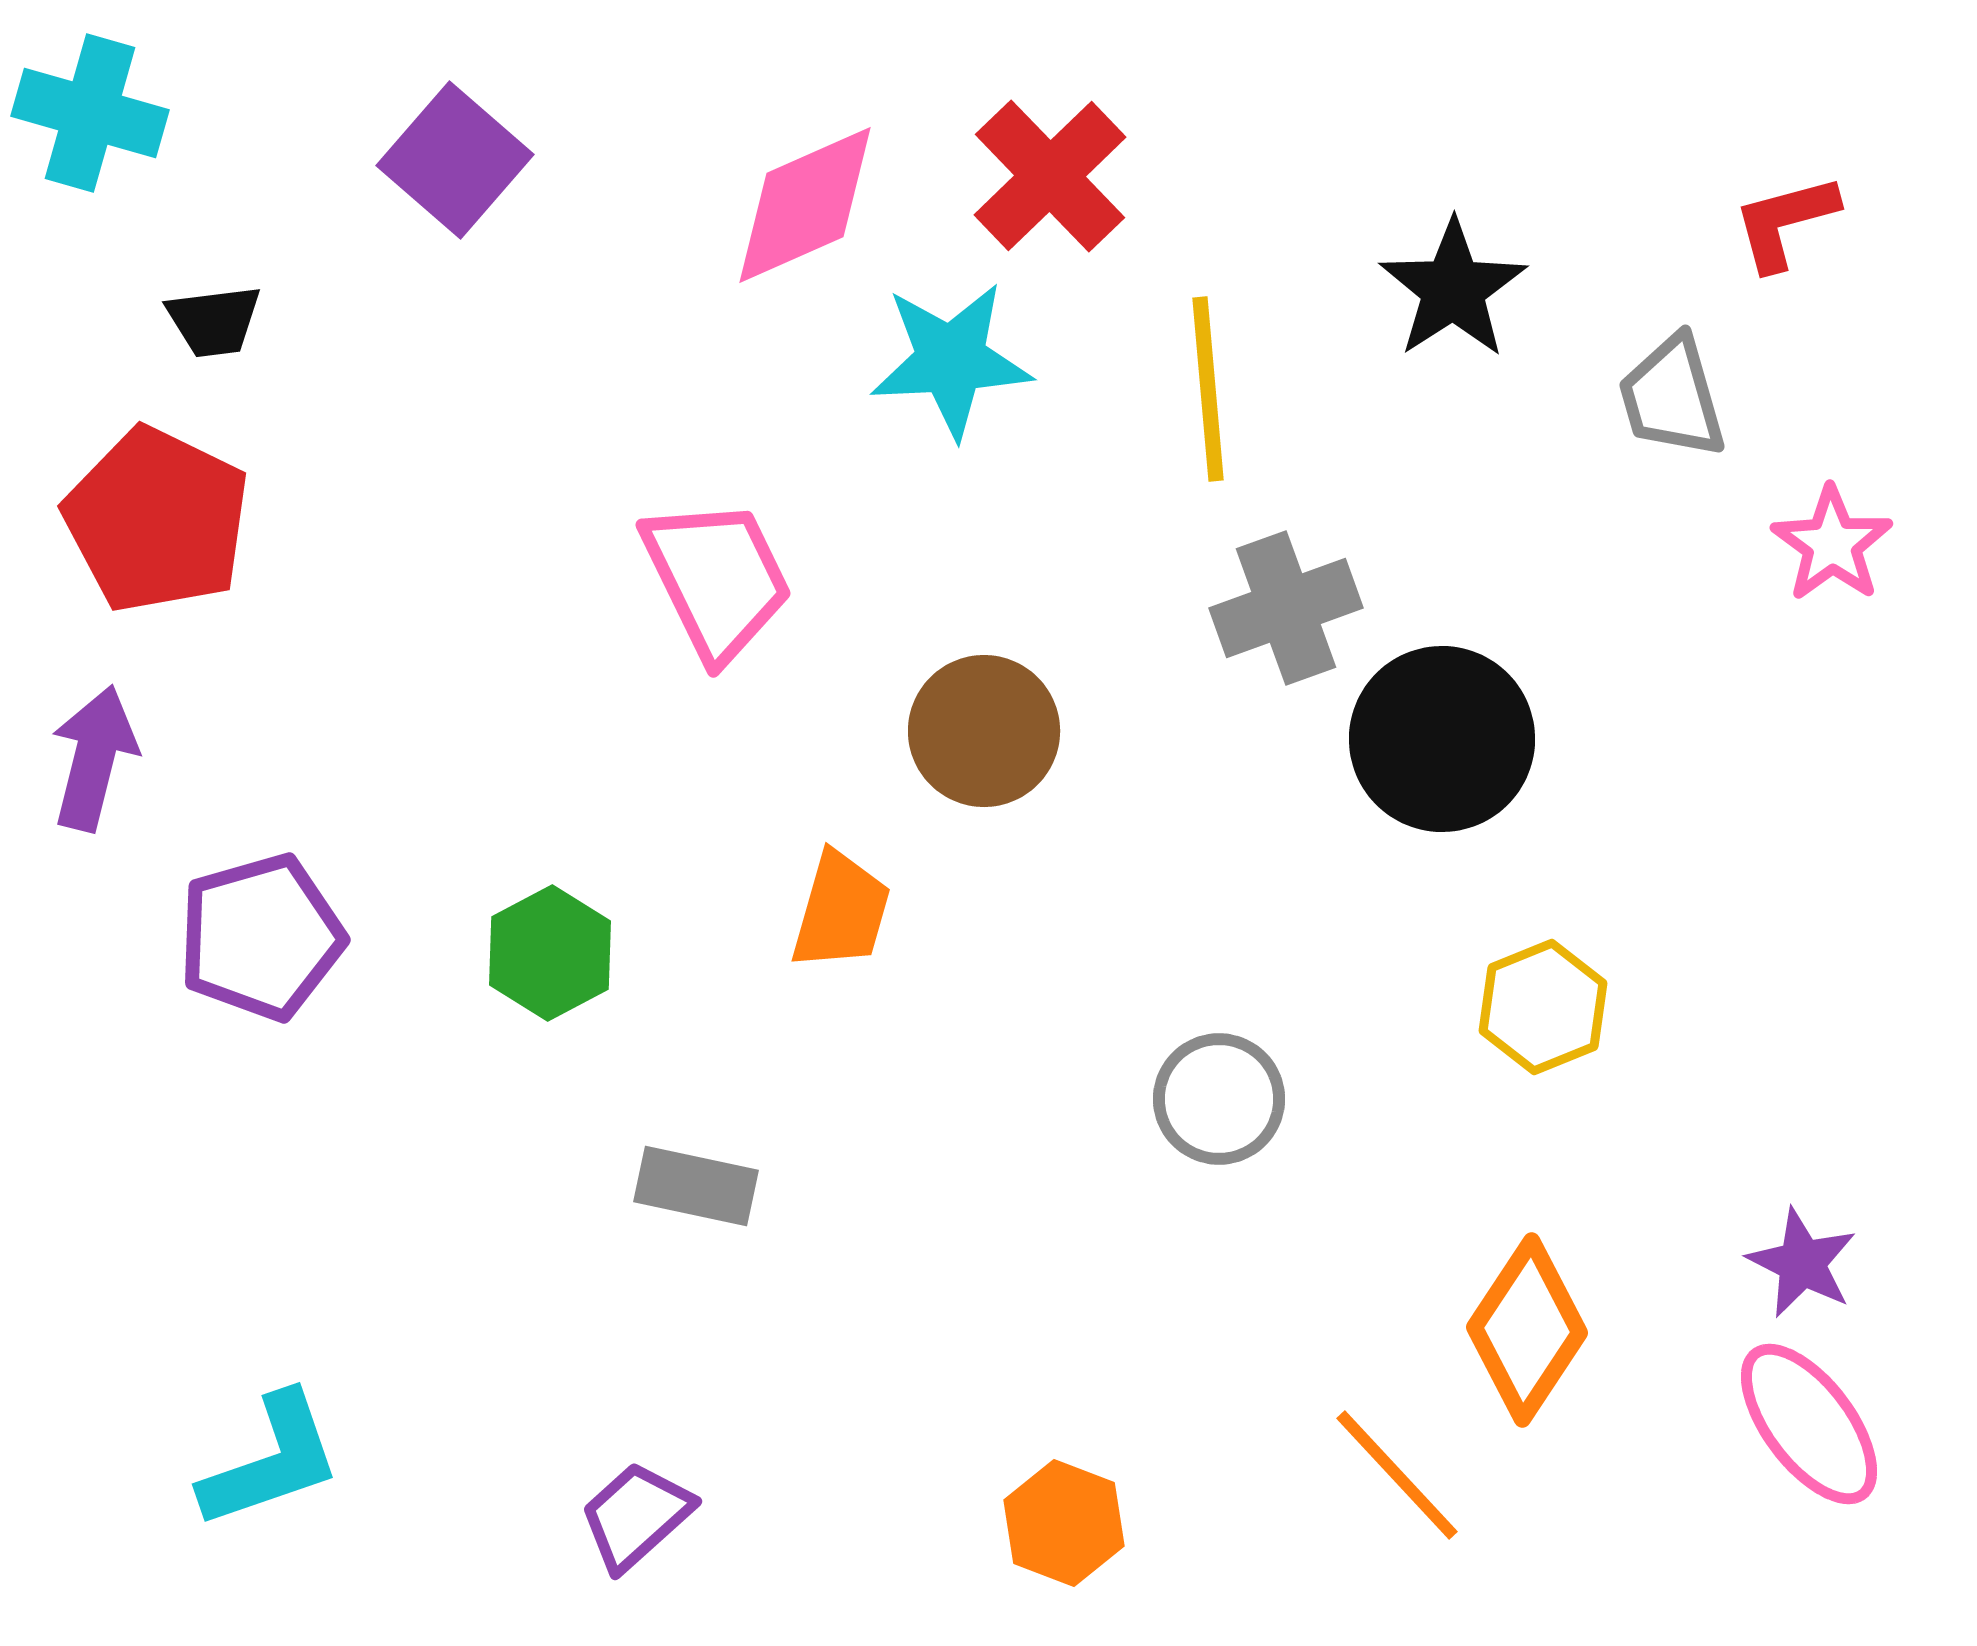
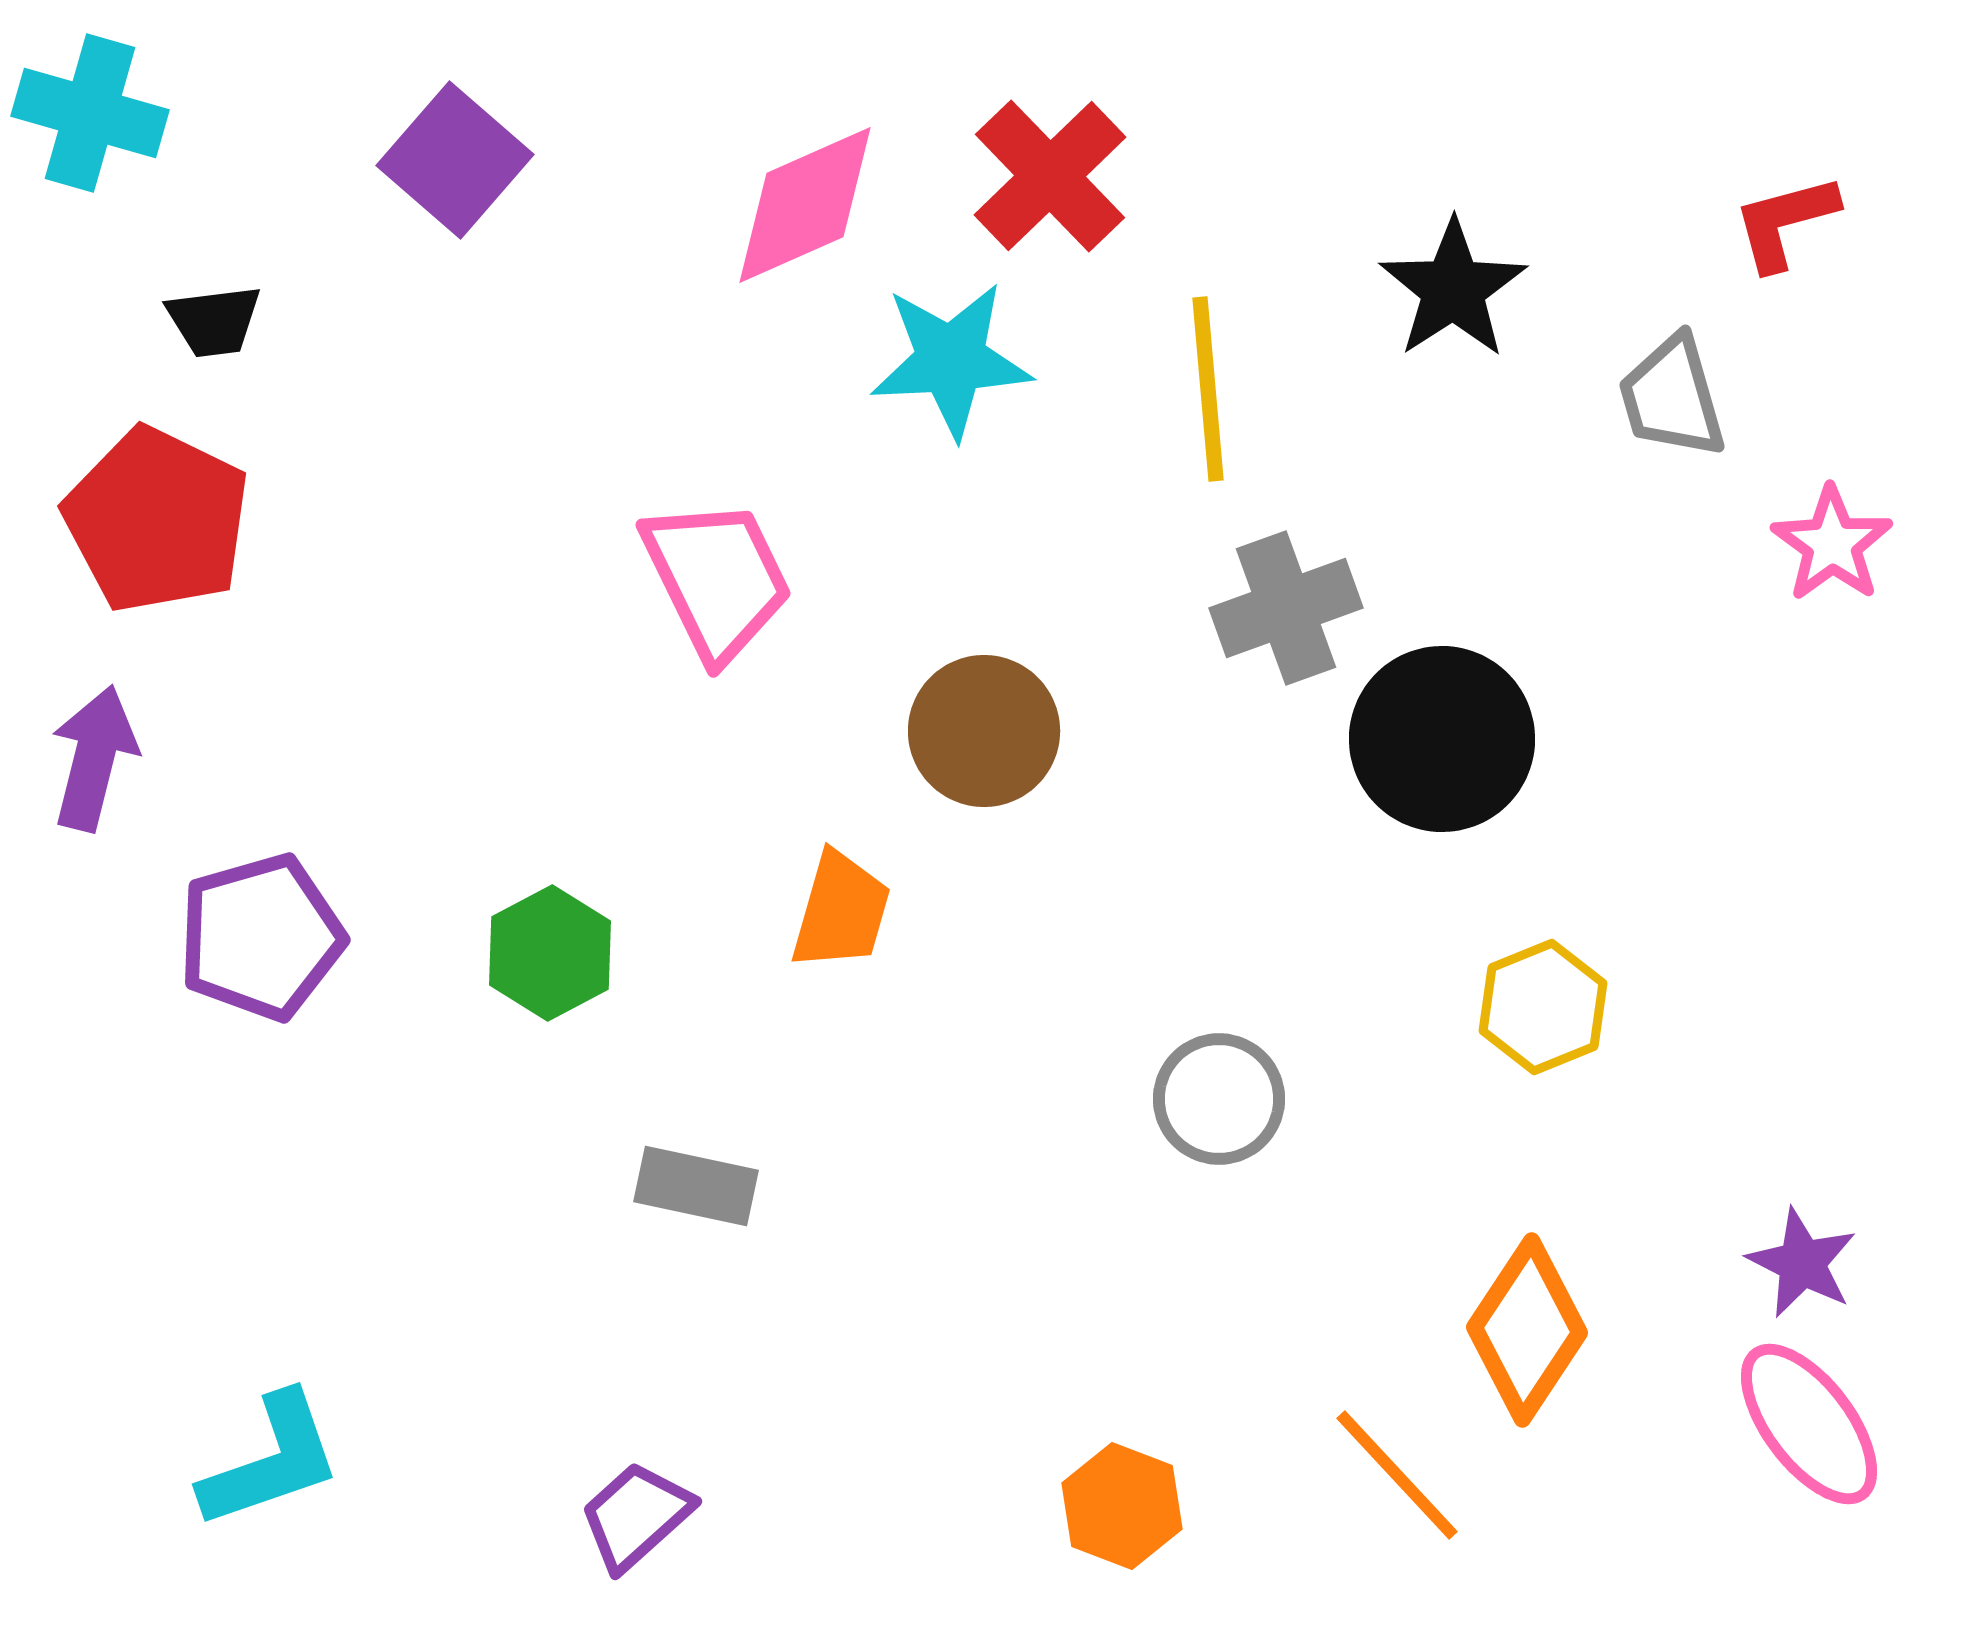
orange hexagon: moved 58 px right, 17 px up
